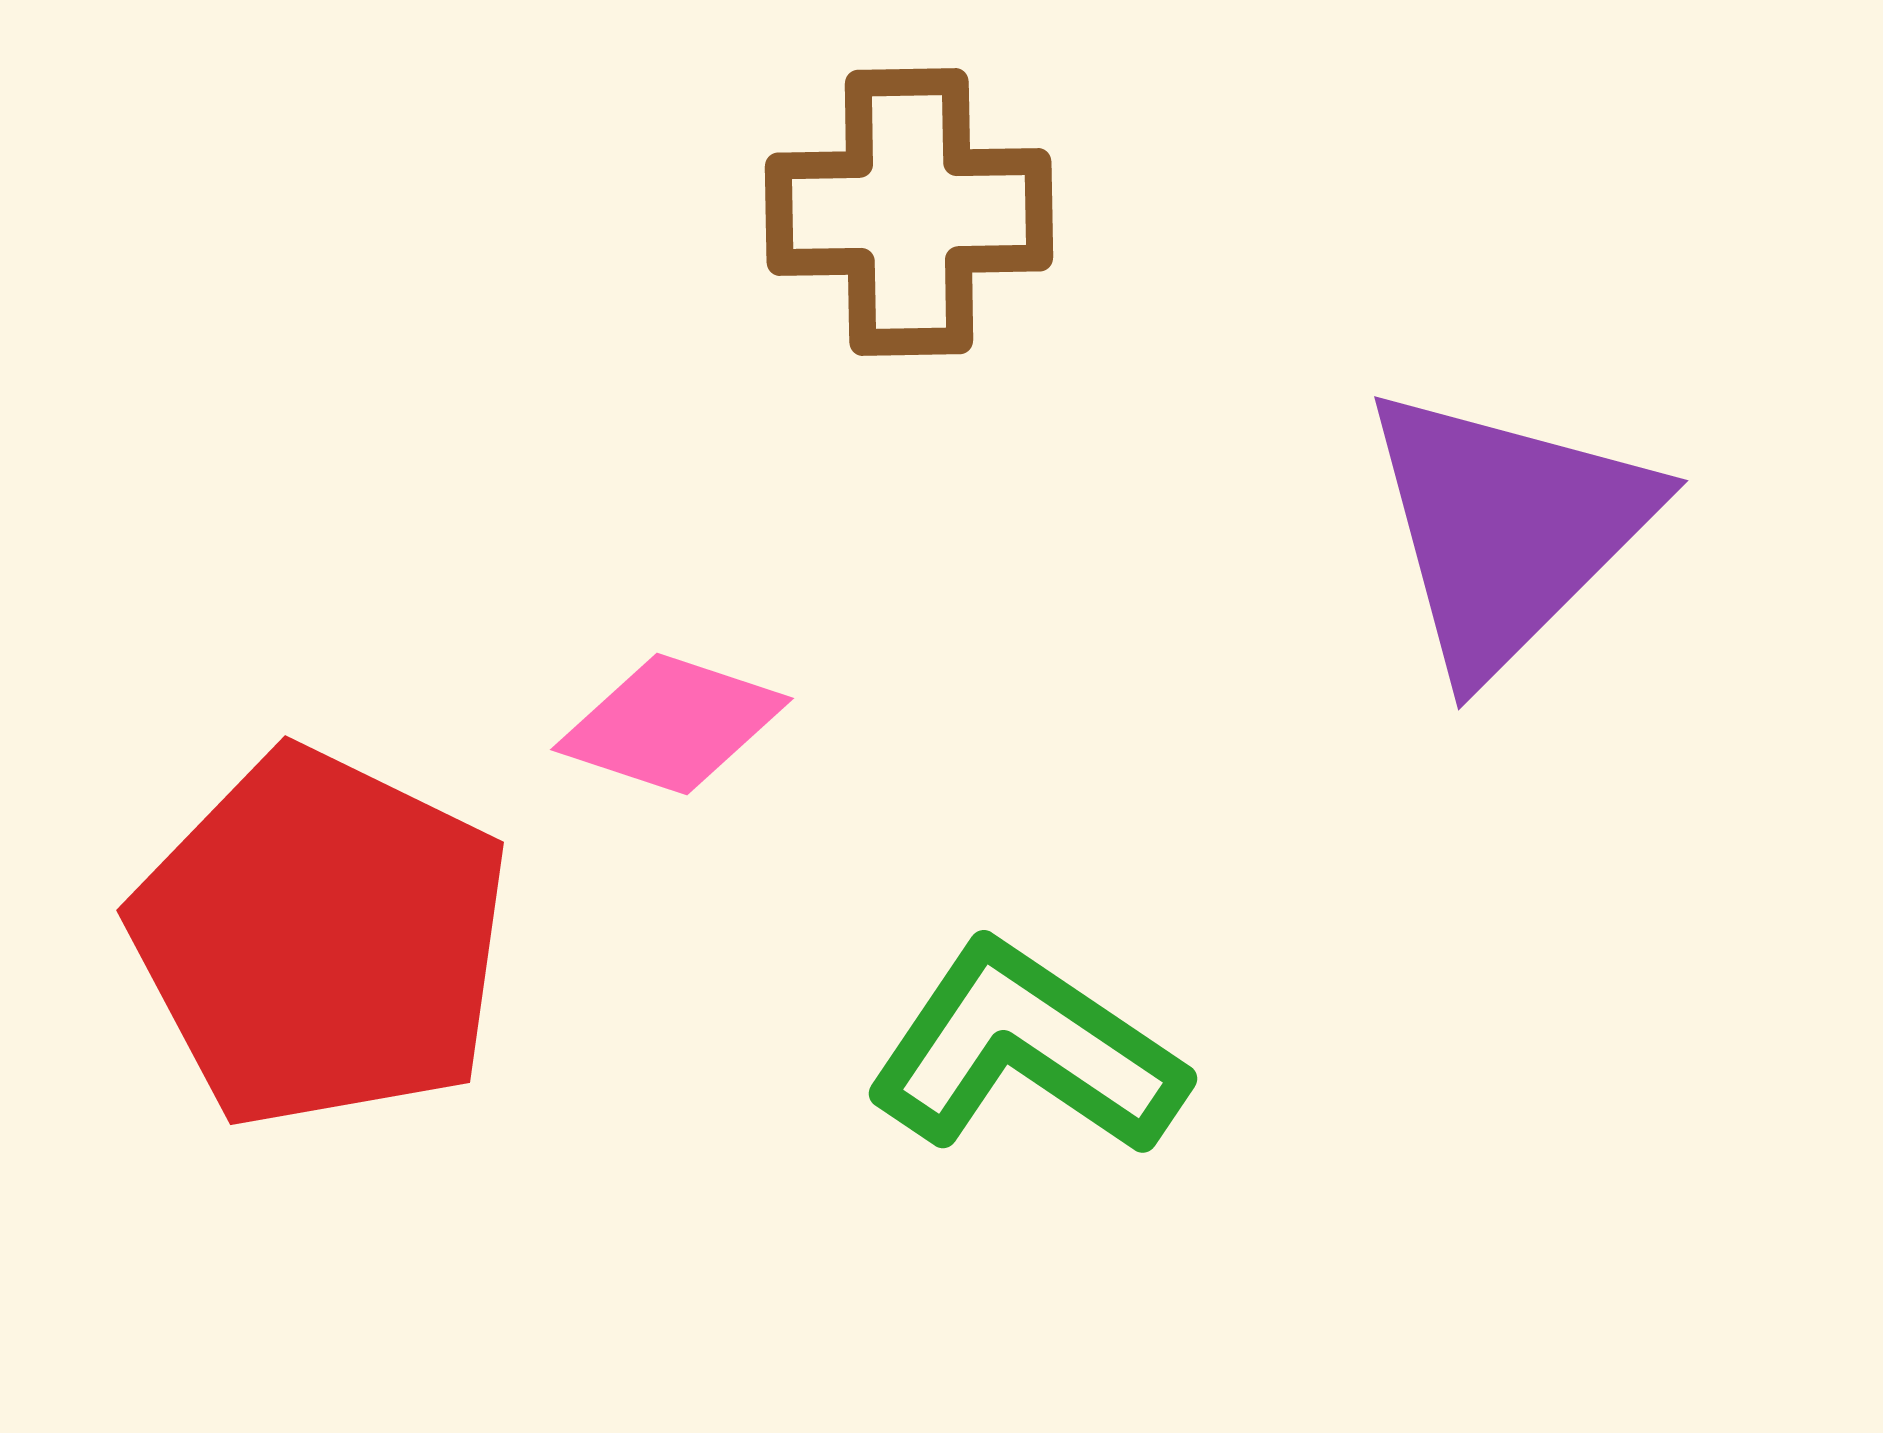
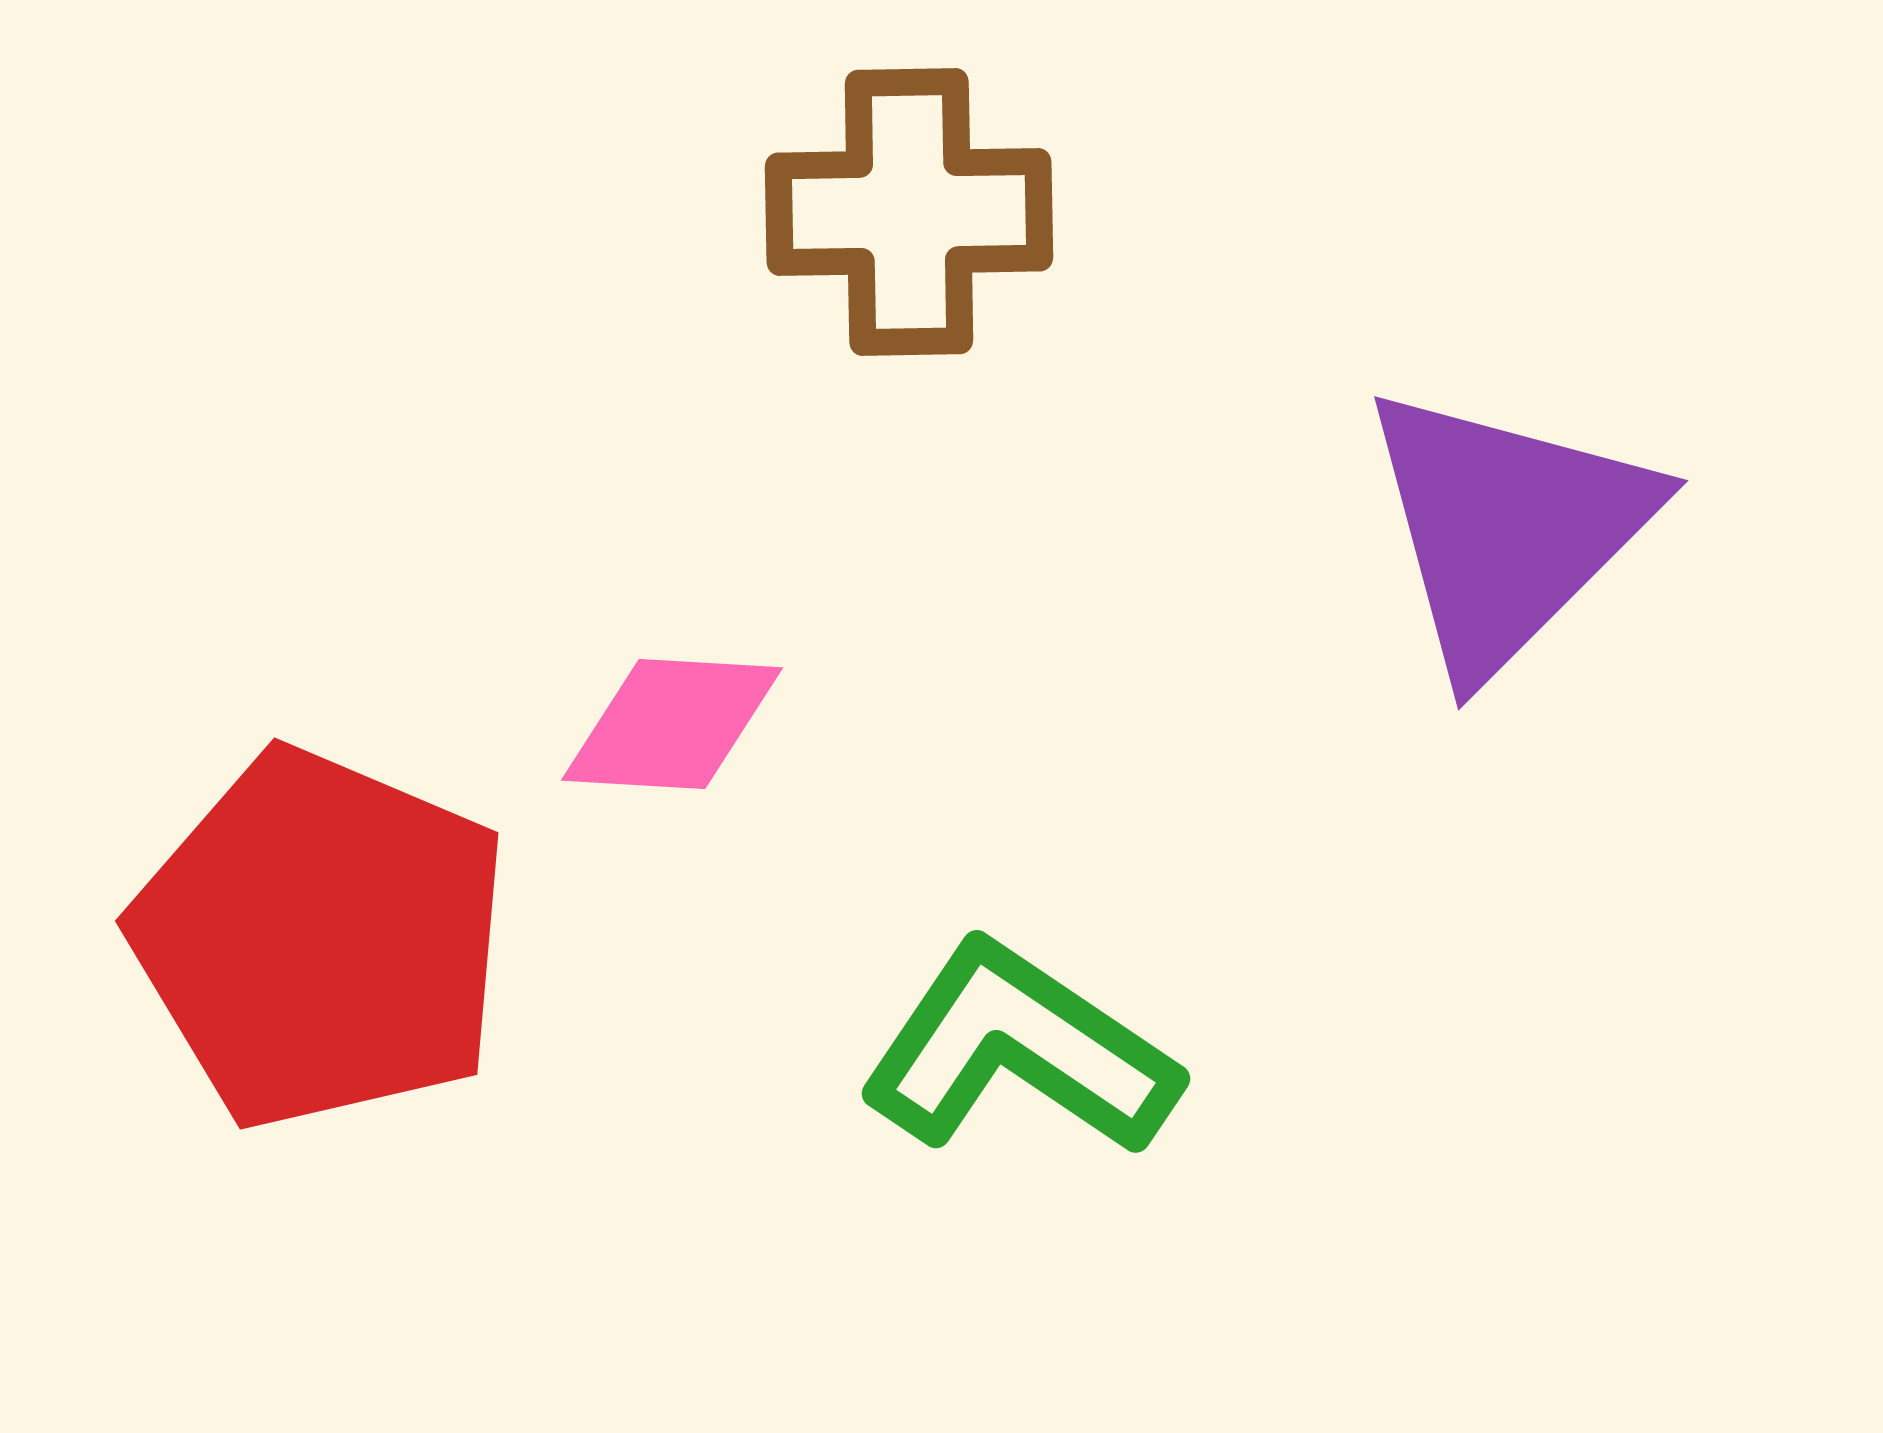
pink diamond: rotated 15 degrees counterclockwise
red pentagon: rotated 3 degrees counterclockwise
green L-shape: moved 7 px left
